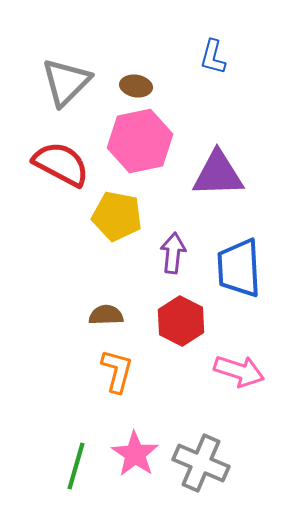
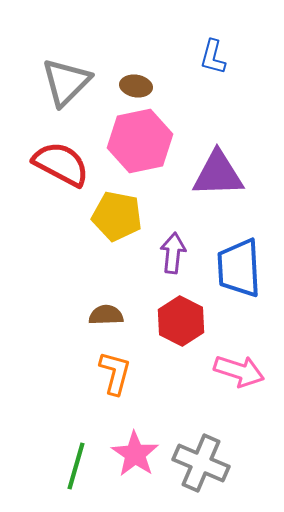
orange L-shape: moved 2 px left, 2 px down
